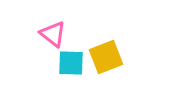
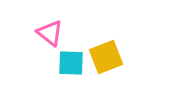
pink triangle: moved 3 px left, 1 px up
